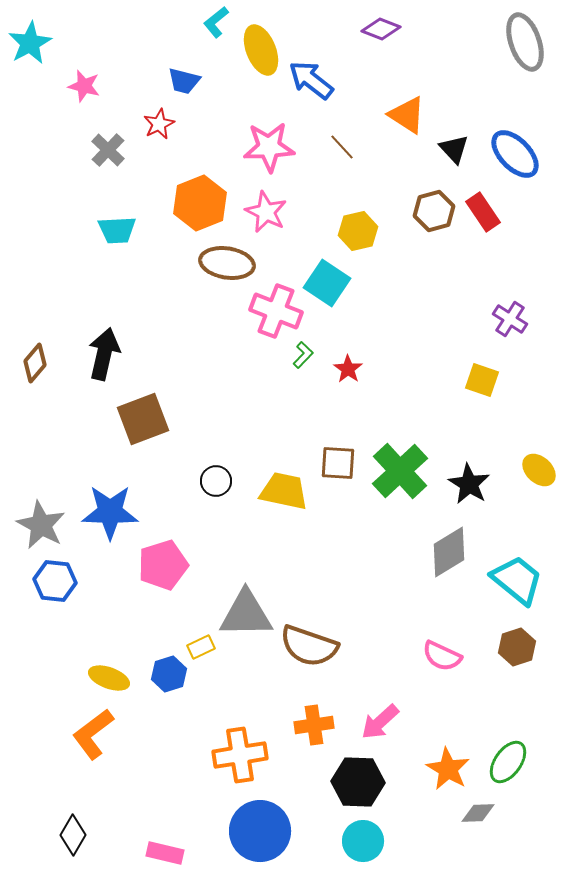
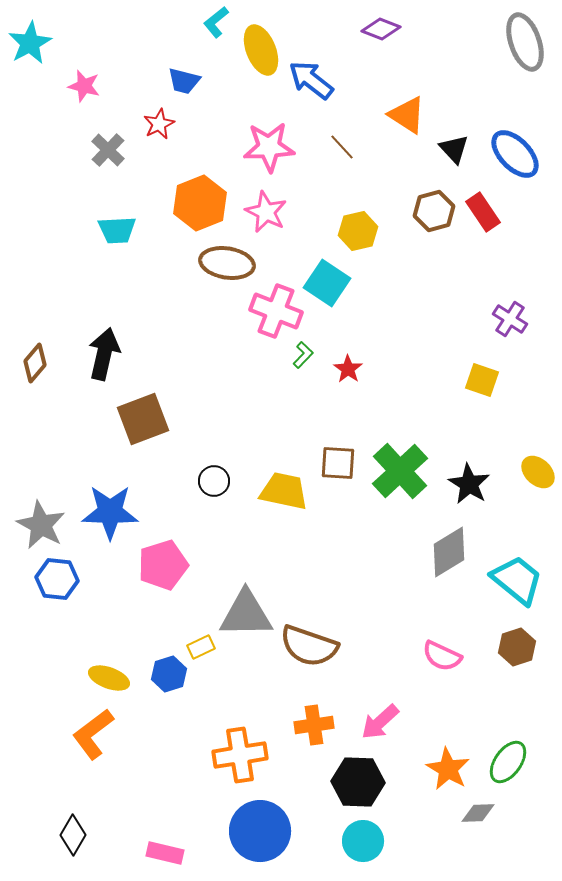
yellow ellipse at (539, 470): moved 1 px left, 2 px down
black circle at (216, 481): moved 2 px left
blue hexagon at (55, 581): moved 2 px right, 2 px up
